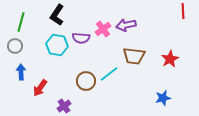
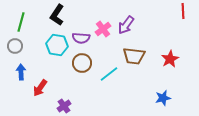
purple arrow: rotated 42 degrees counterclockwise
brown circle: moved 4 px left, 18 px up
